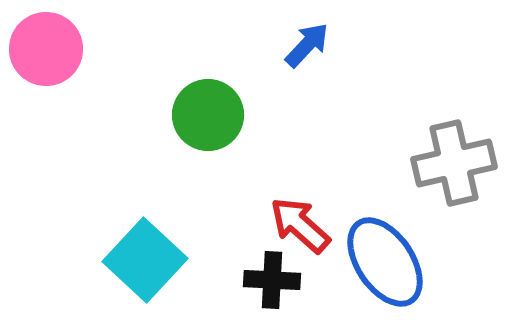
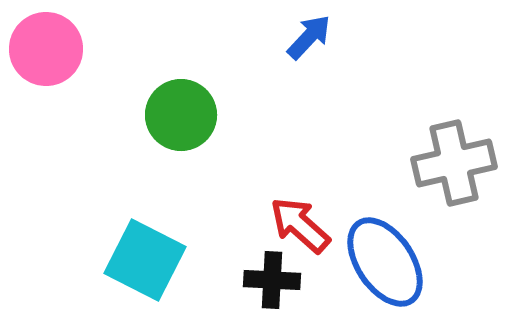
blue arrow: moved 2 px right, 8 px up
green circle: moved 27 px left
cyan square: rotated 16 degrees counterclockwise
